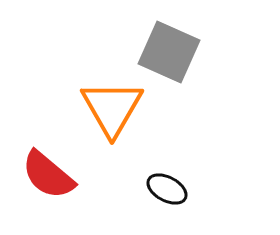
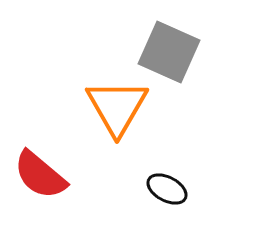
orange triangle: moved 5 px right, 1 px up
red semicircle: moved 8 px left
